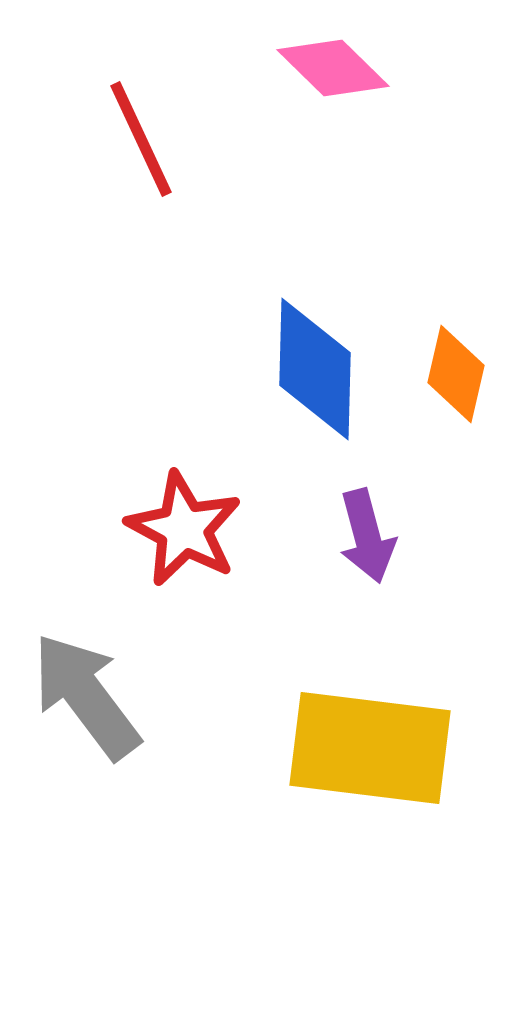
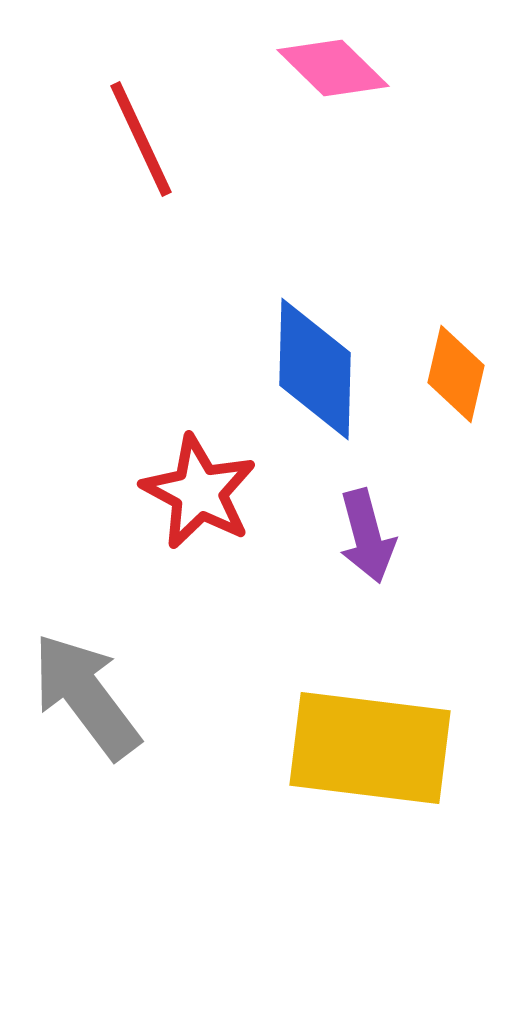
red star: moved 15 px right, 37 px up
